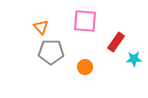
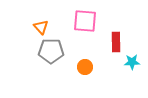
red rectangle: rotated 36 degrees counterclockwise
gray pentagon: moved 1 px up
cyan star: moved 2 px left, 3 px down
